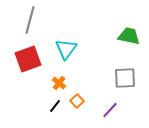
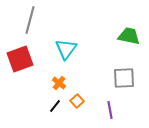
red square: moved 8 px left
gray square: moved 1 px left
purple line: rotated 54 degrees counterclockwise
